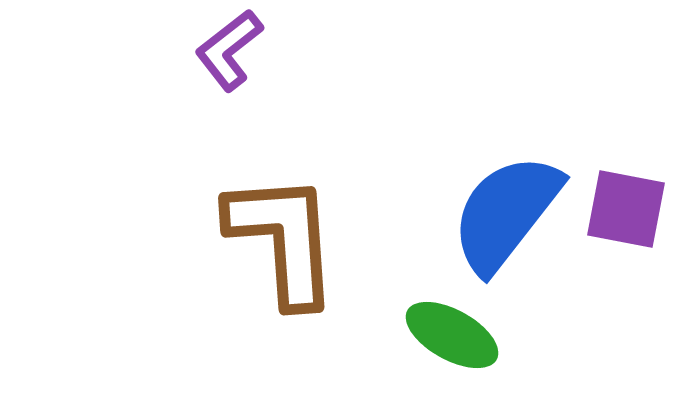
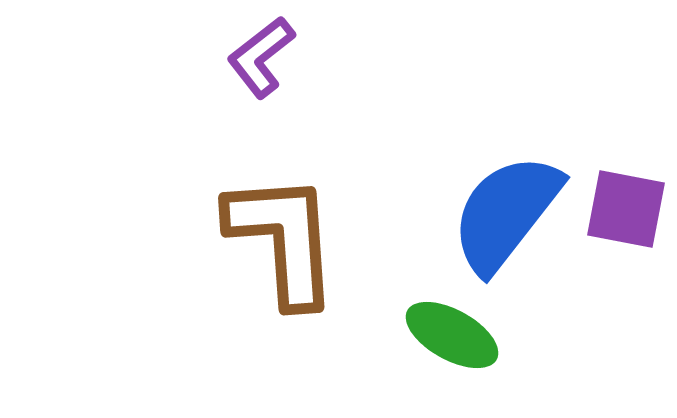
purple L-shape: moved 32 px right, 7 px down
